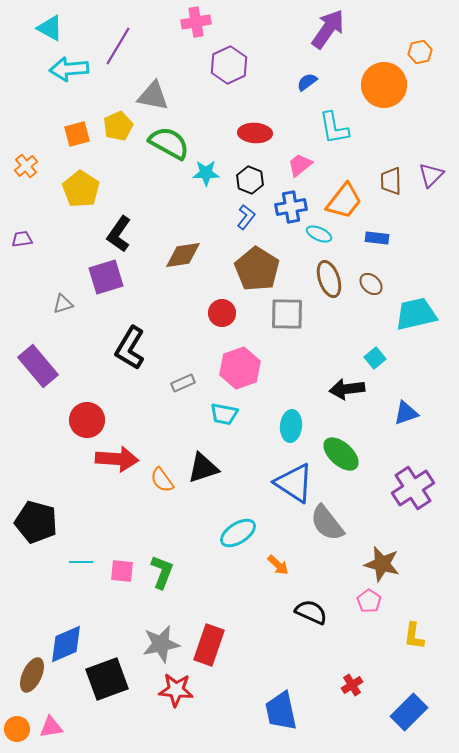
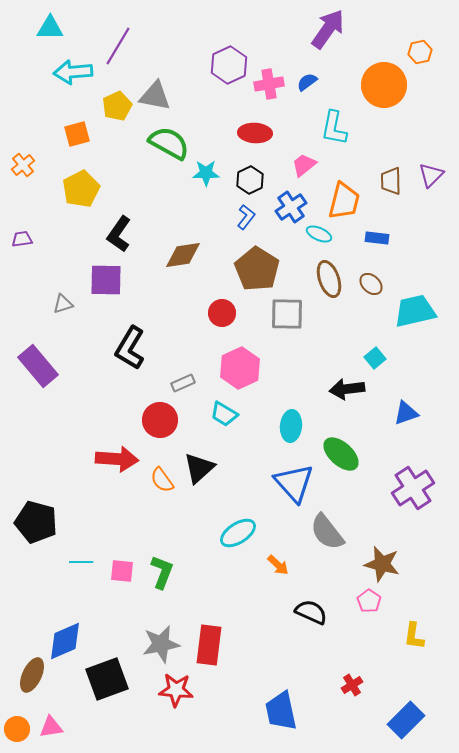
pink cross at (196, 22): moved 73 px right, 62 px down
cyan triangle at (50, 28): rotated 28 degrees counterclockwise
cyan arrow at (69, 69): moved 4 px right, 3 px down
gray triangle at (153, 96): moved 2 px right
yellow pentagon at (118, 126): moved 1 px left, 20 px up
cyan L-shape at (334, 128): rotated 21 degrees clockwise
pink trapezoid at (300, 165): moved 4 px right
orange cross at (26, 166): moved 3 px left, 1 px up
black hexagon at (250, 180): rotated 12 degrees clockwise
yellow pentagon at (81, 189): rotated 12 degrees clockwise
orange trapezoid at (344, 201): rotated 24 degrees counterclockwise
blue cross at (291, 207): rotated 24 degrees counterclockwise
purple square at (106, 277): moved 3 px down; rotated 18 degrees clockwise
cyan trapezoid at (416, 314): moved 1 px left, 3 px up
pink hexagon at (240, 368): rotated 6 degrees counterclockwise
cyan trapezoid at (224, 414): rotated 20 degrees clockwise
red circle at (87, 420): moved 73 px right
black triangle at (203, 468): moved 4 px left; rotated 24 degrees counterclockwise
blue triangle at (294, 483): rotated 15 degrees clockwise
gray semicircle at (327, 523): moved 9 px down
blue diamond at (66, 644): moved 1 px left, 3 px up
red rectangle at (209, 645): rotated 12 degrees counterclockwise
blue rectangle at (409, 712): moved 3 px left, 8 px down
